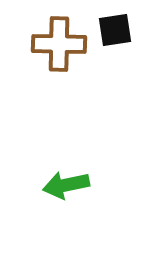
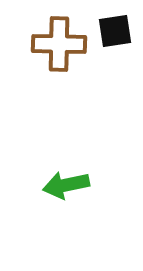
black square: moved 1 px down
